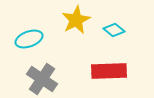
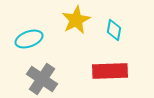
cyan diamond: rotated 60 degrees clockwise
red rectangle: moved 1 px right
